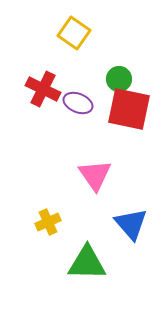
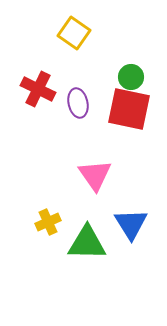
green circle: moved 12 px right, 2 px up
red cross: moved 5 px left
purple ellipse: rotated 56 degrees clockwise
blue triangle: rotated 9 degrees clockwise
green triangle: moved 20 px up
